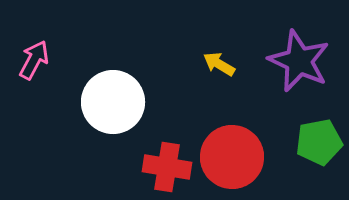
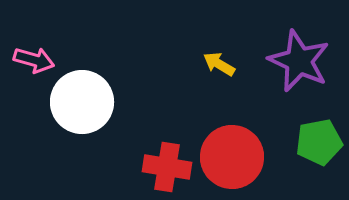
pink arrow: rotated 78 degrees clockwise
white circle: moved 31 px left
